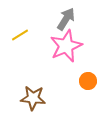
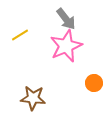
gray arrow: rotated 110 degrees clockwise
orange circle: moved 6 px right, 2 px down
